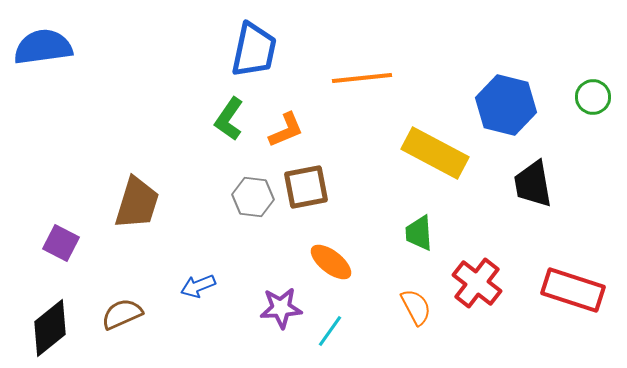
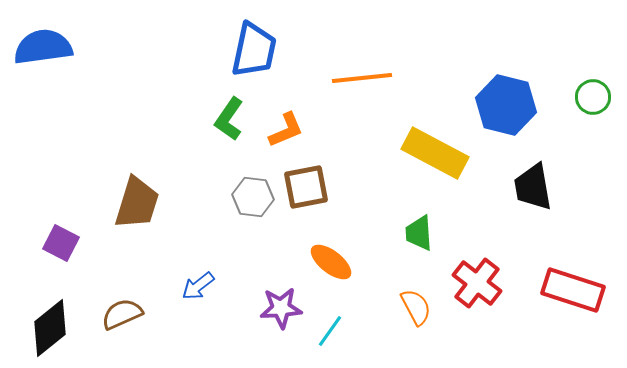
black trapezoid: moved 3 px down
blue arrow: rotated 16 degrees counterclockwise
